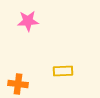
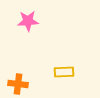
yellow rectangle: moved 1 px right, 1 px down
